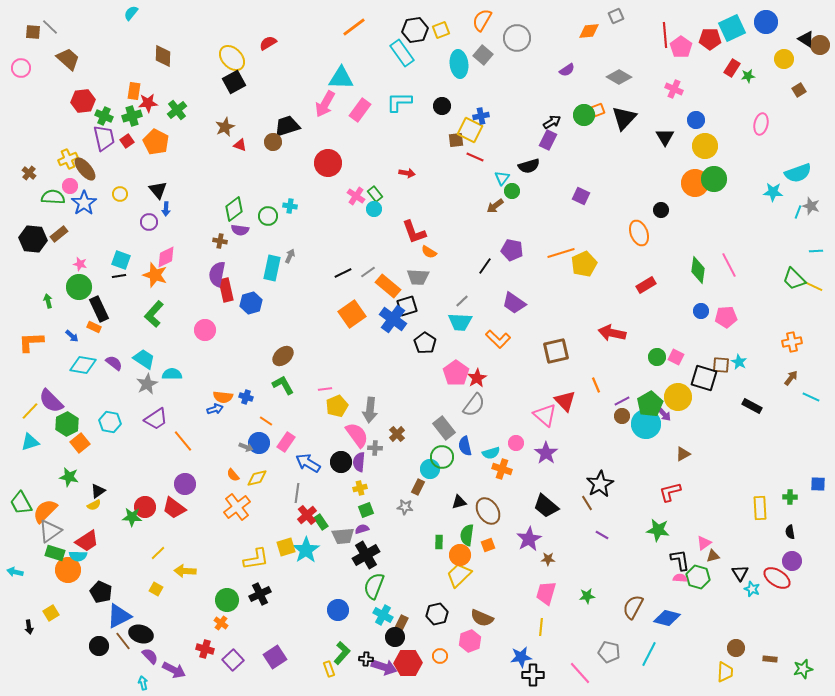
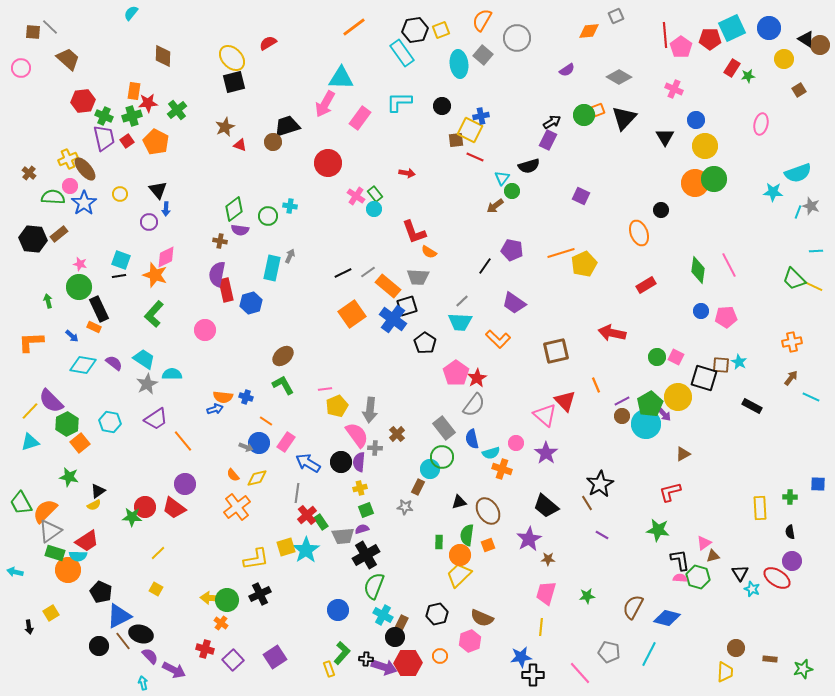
blue circle at (766, 22): moved 3 px right, 6 px down
black square at (234, 82): rotated 15 degrees clockwise
pink rectangle at (360, 110): moved 8 px down
blue semicircle at (465, 446): moved 7 px right, 7 px up
yellow arrow at (185, 571): moved 26 px right, 27 px down
